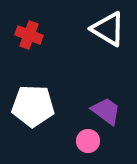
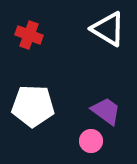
pink circle: moved 3 px right
